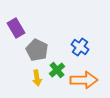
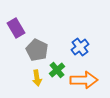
blue cross: rotated 18 degrees clockwise
